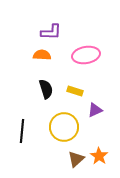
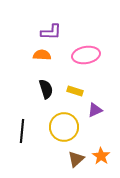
orange star: moved 2 px right
